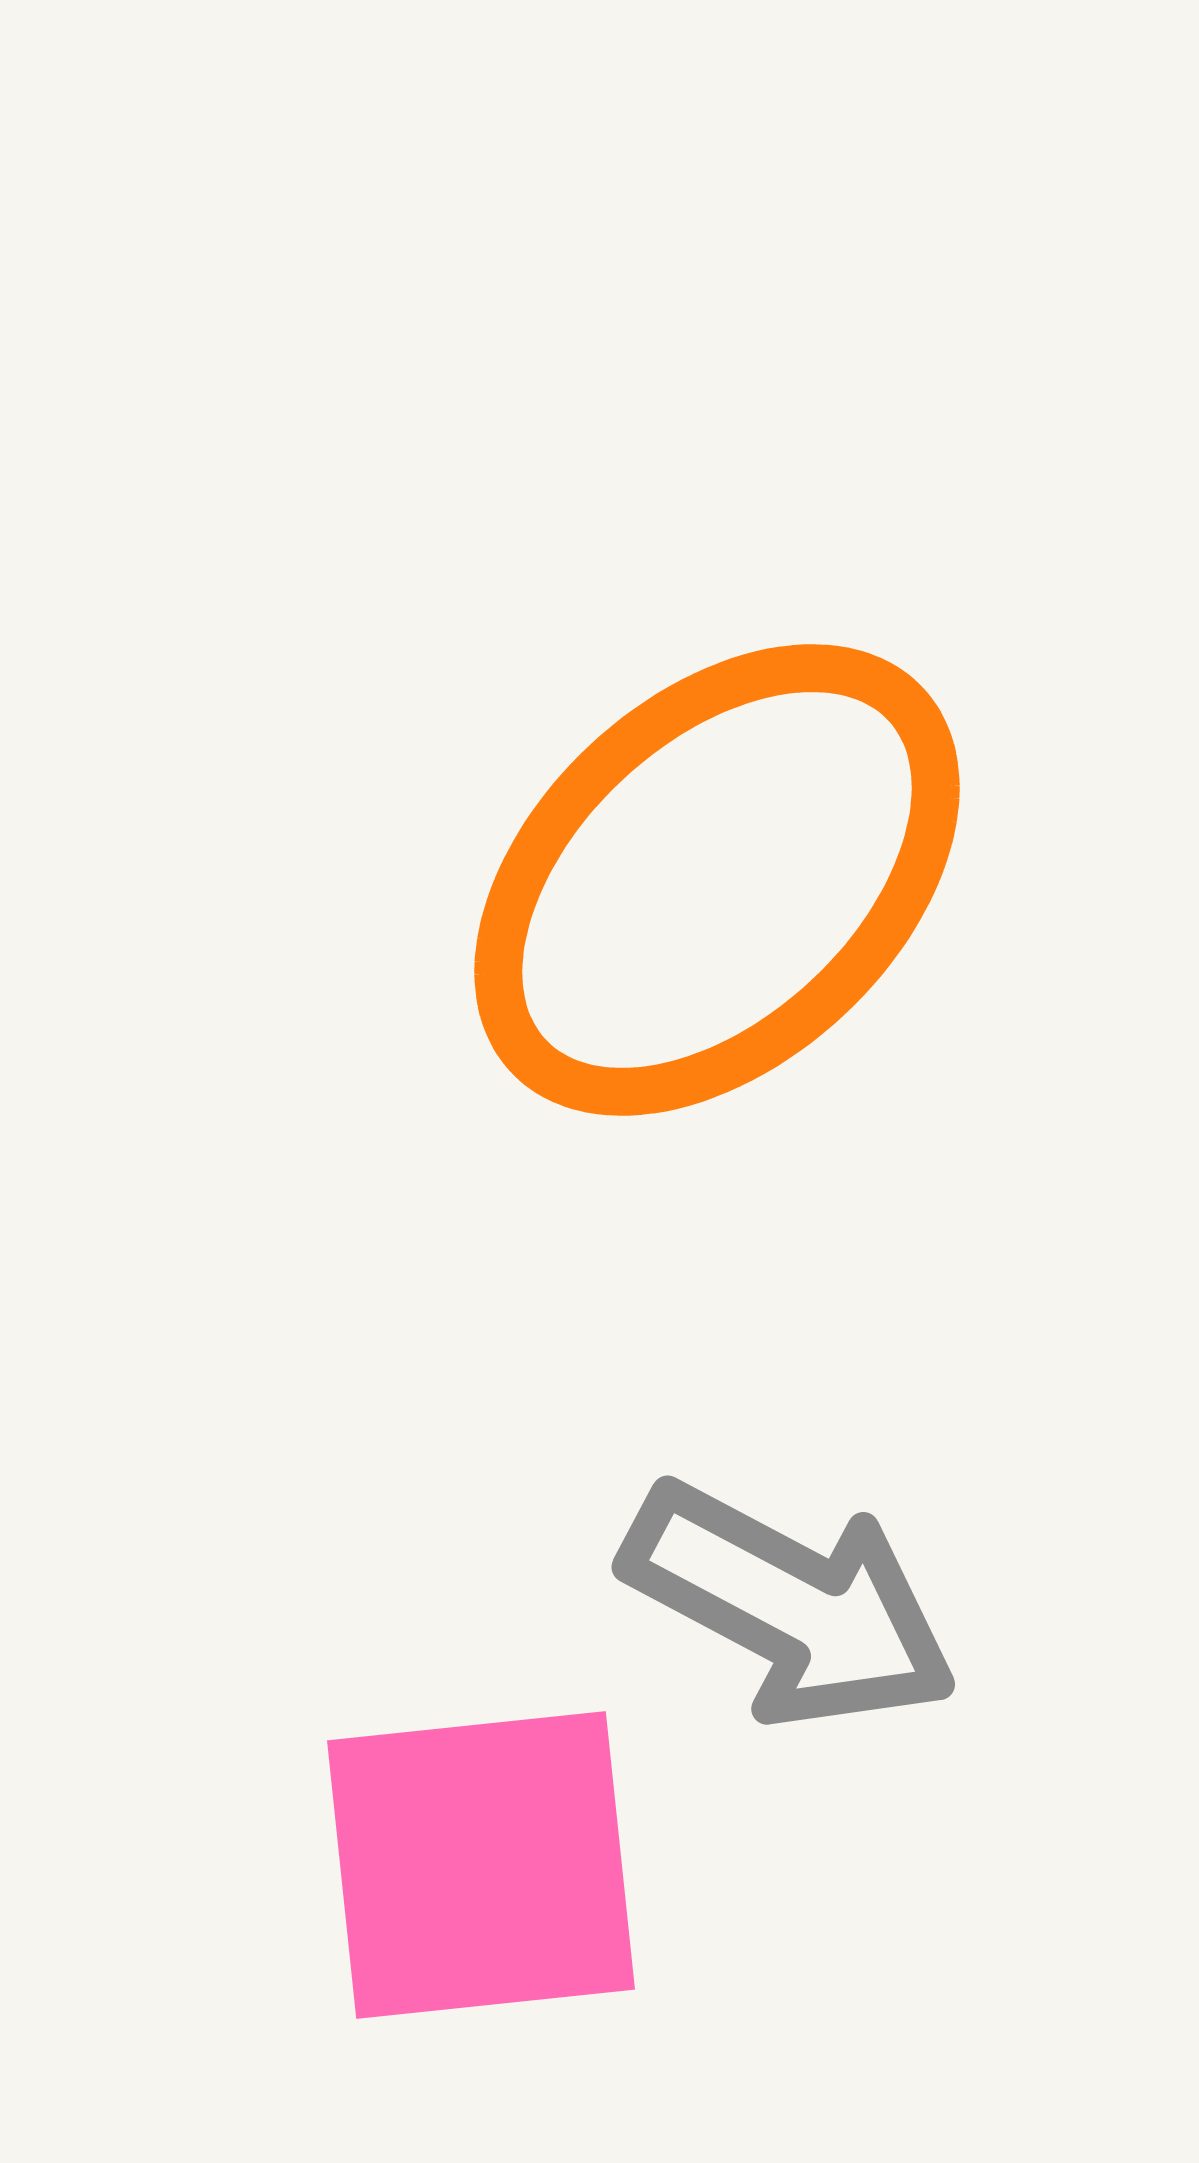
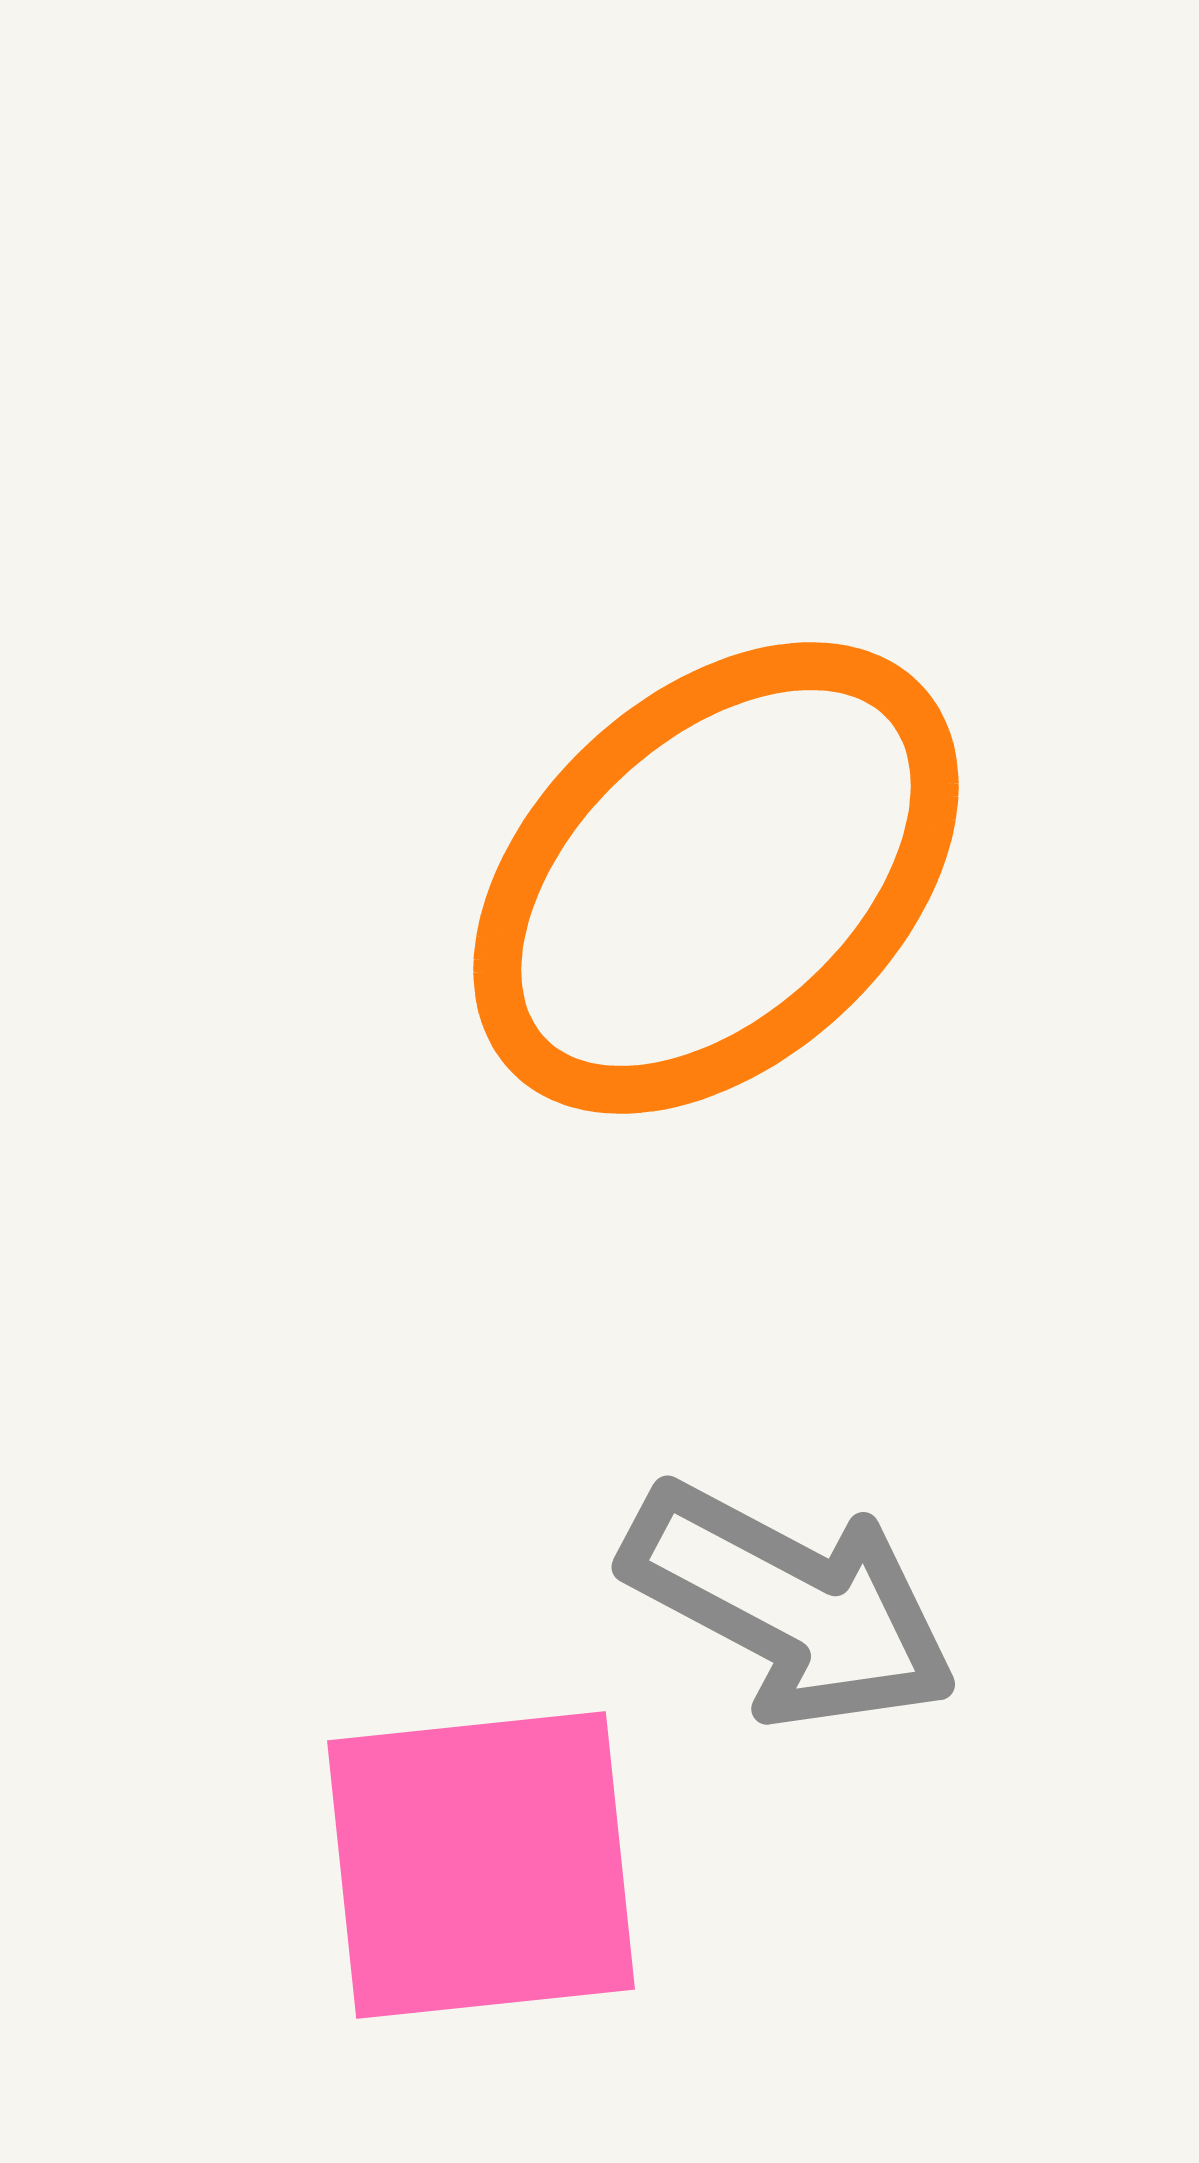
orange ellipse: moved 1 px left, 2 px up
